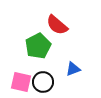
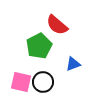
green pentagon: moved 1 px right
blue triangle: moved 5 px up
